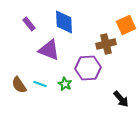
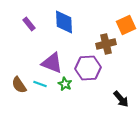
purple triangle: moved 3 px right, 13 px down
